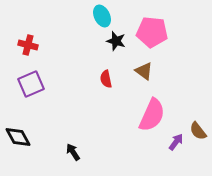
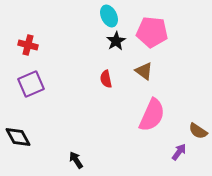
cyan ellipse: moved 7 px right
black star: rotated 24 degrees clockwise
brown semicircle: rotated 18 degrees counterclockwise
purple arrow: moved 3 px right, 10 px down
black arrow: moved 3 px right, 8 px down
